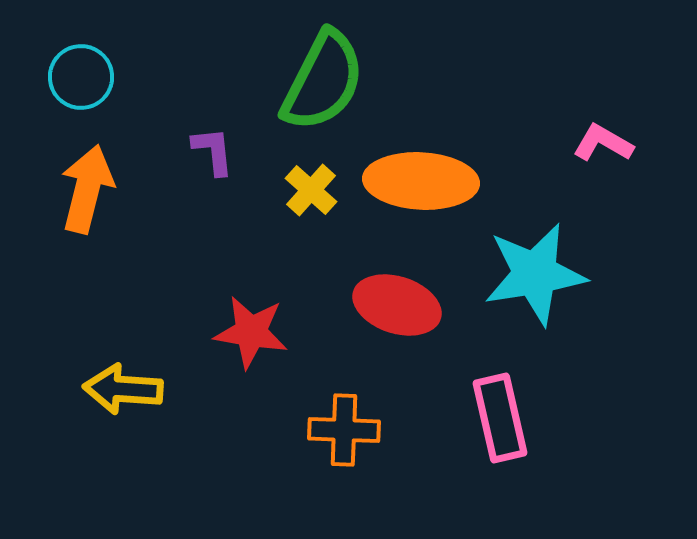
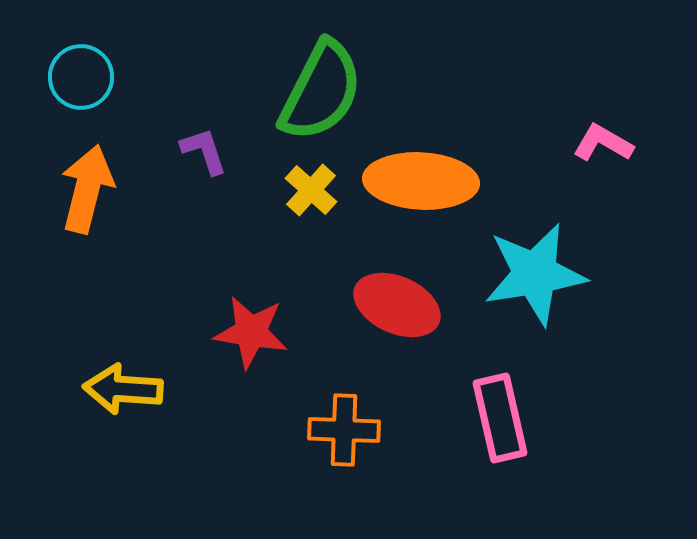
green semicircle: moved 2 px left, 10 px down
purple L-shape: moved 9 px left; rotated 12 degrees counterclockwise
red ellipse: rotated 6 degrees clockwise
